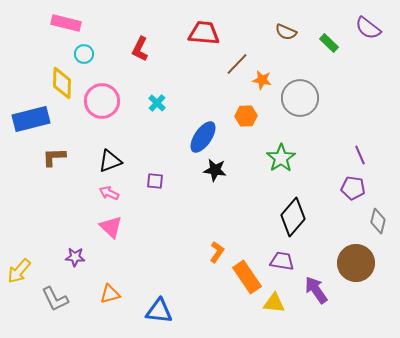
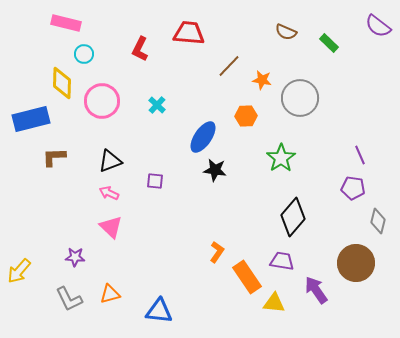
purple semicircle: moved 10 px right, 2 px up
red trapezoid: moved 15 px left
brown line: moved 8 px left, 2 px down
cyan cross: moved 2 px down
gray L-shape: moved 14 px right
